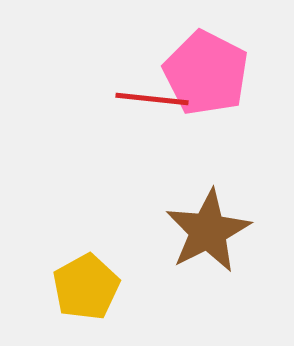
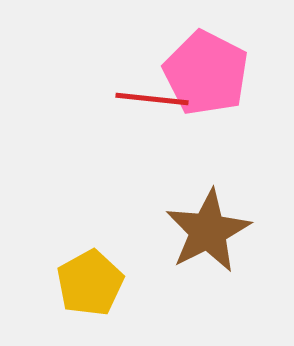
yellow pentagon: moved 4 px right, 4 px up
